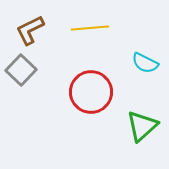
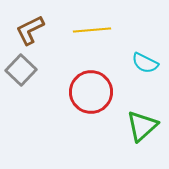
yellow line: moved 2 px right, 2 px down
